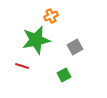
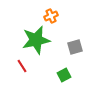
gray square: rotated 14 degrees clockwise
red line: rotated 40 degrees clockwise
